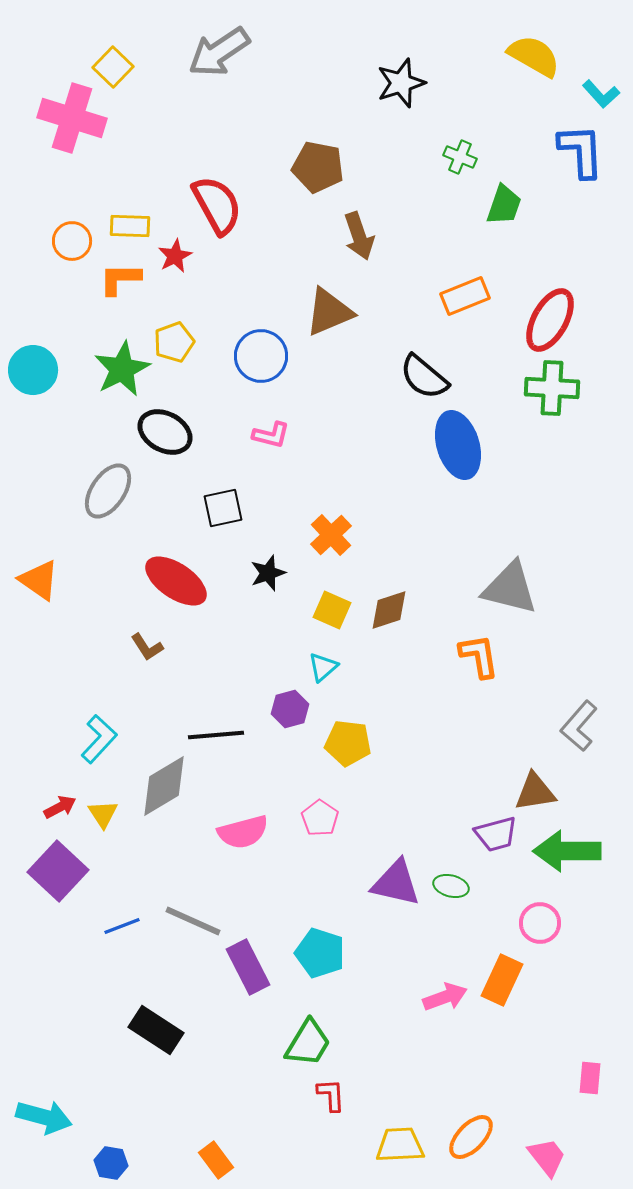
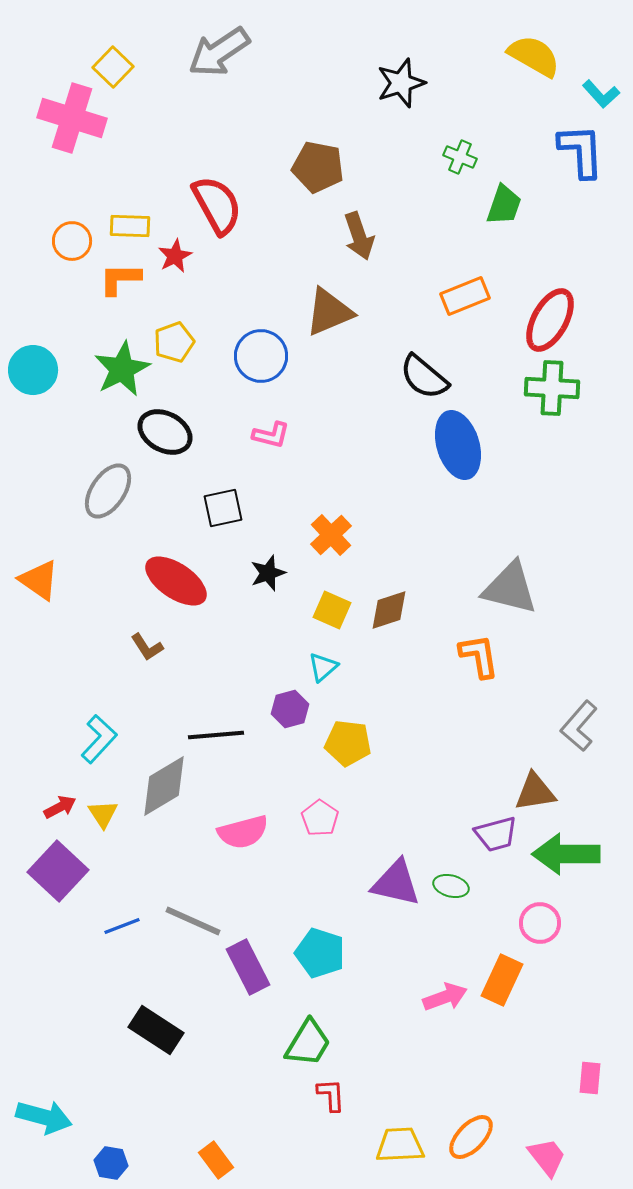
green arrow at (567, 851): moved 1 px left, 3 px down
